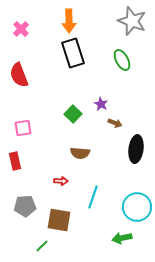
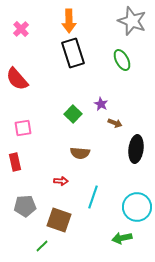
red semicircle: moved 2 px left, 4 px down; rotated 20 degrees counterclockwise
red rectangle: moved 1 px down
brown square: rotated 10 degrees clockwise
